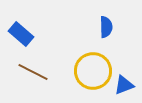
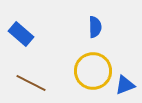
blue semicircle: moved 11 px left
brown line: moved 2 px left, 11 px down
blue triangle: moved 1 px right
